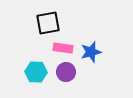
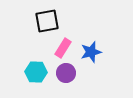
black square: moved 1 px left, 2 px up
pink rectangle: rotated 66 degrees counterclockwise
purple circle: moved 1 px down
